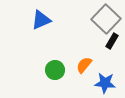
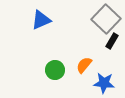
blue star: moved 1 px left
